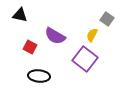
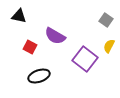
black triangle: moved 1 px left, 1 px down
gray square: moved 1 px left, 1 px down
yellow semicircle: moved 17 px right, 11 px down
black ellipse: rotated 25 degrees counterclockwise
